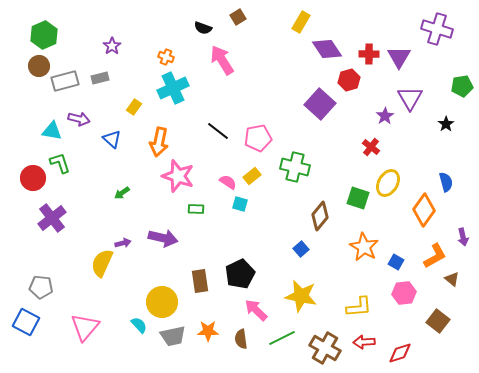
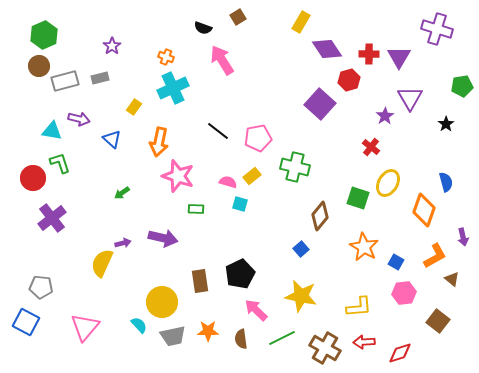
pink semicircle at (228, 182): rotated 18 degrees counterclockwise
orange diamond at (424, 210): rotated 16 degrees counterclockwise
